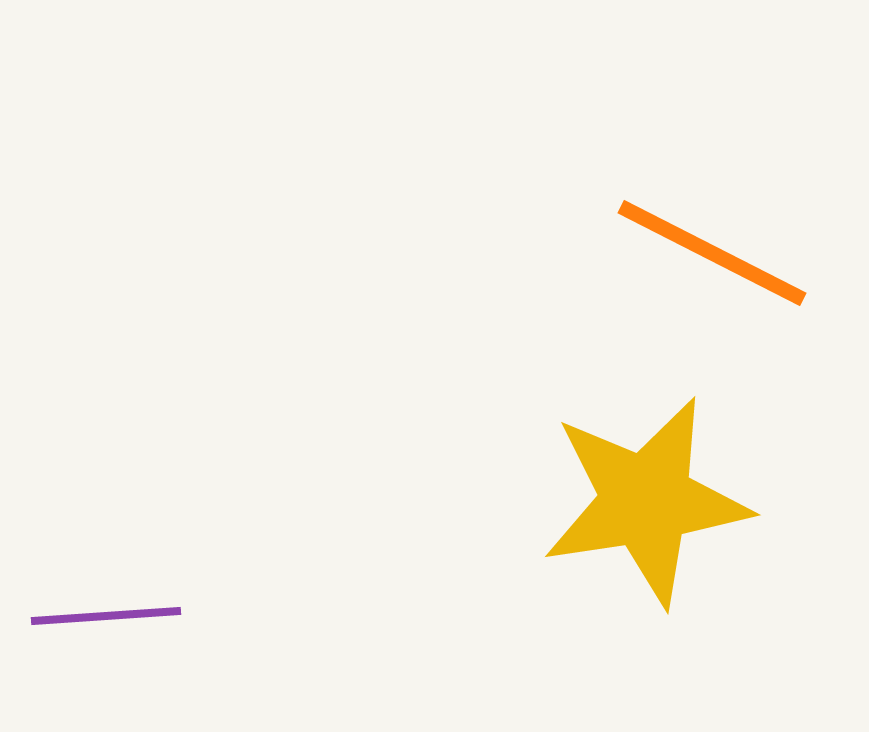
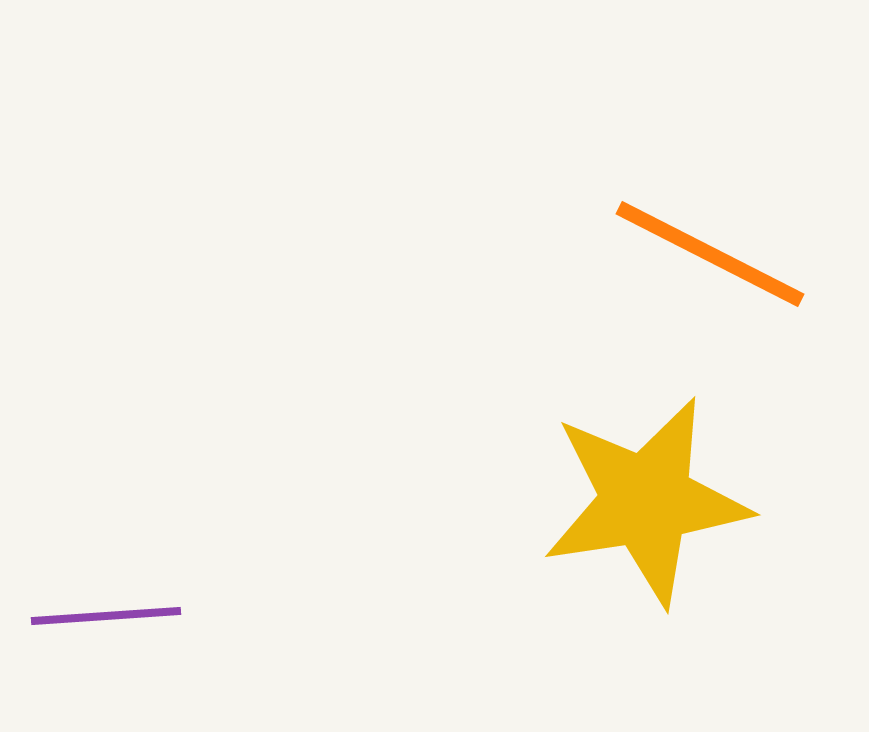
orange line: moved 2 px left, 1 px down
